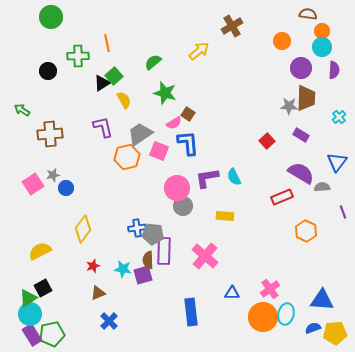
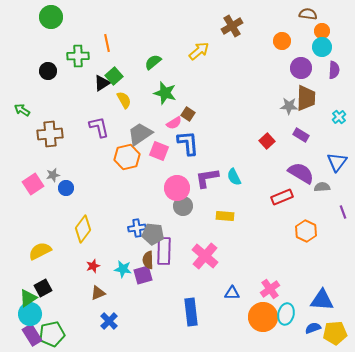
purple L-shape at (103, 127): moved 4 px left
